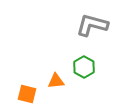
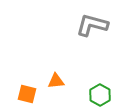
green hexagon: moved 16 px right, 28 px down
